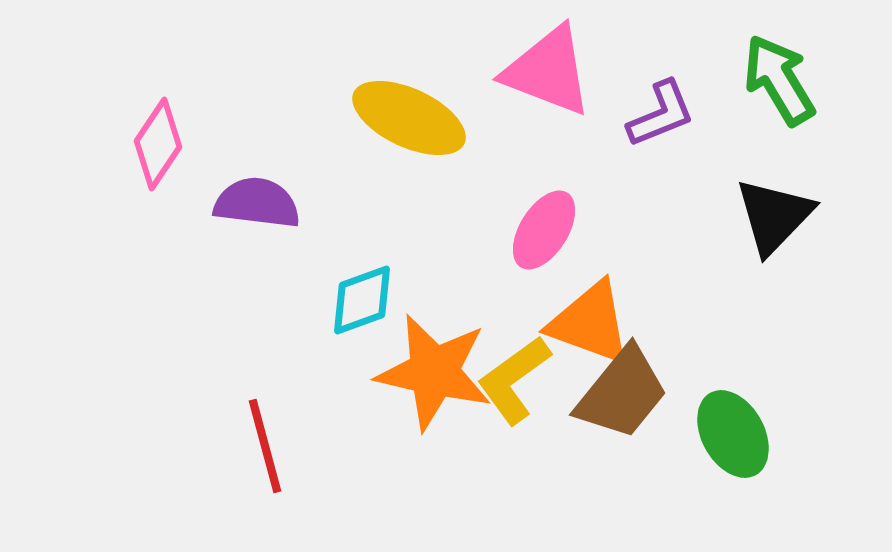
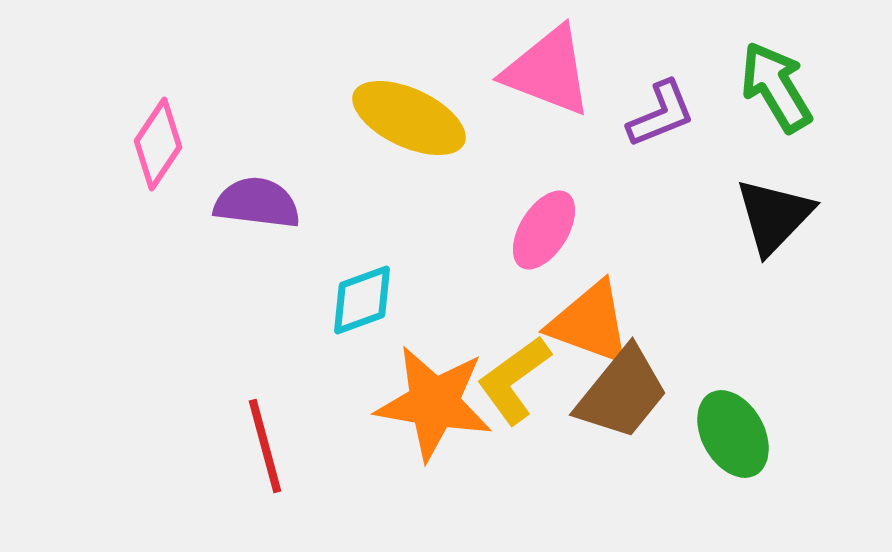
green arrow: moved 3 px left, 7 px down
orange star: moved 31 px down; rotated 3 degrees counterclockwise
